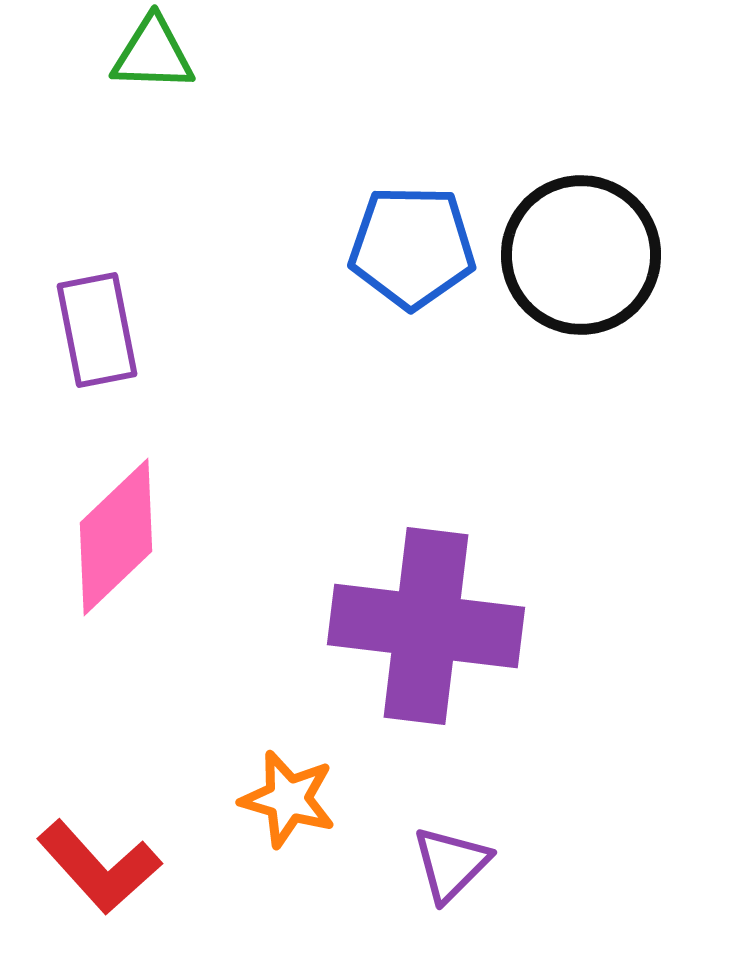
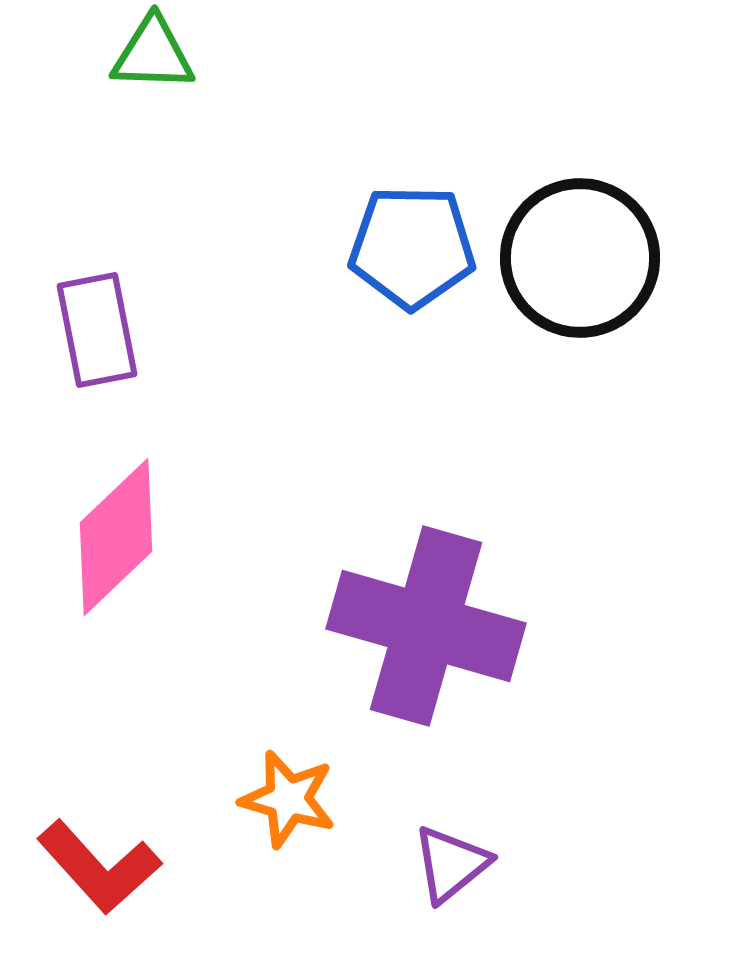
black circle: moved 1 px left, 3 px down
purple cross: rotated 9 degrees clockwise
purple triangle: rotated 6 degrees clockwise
